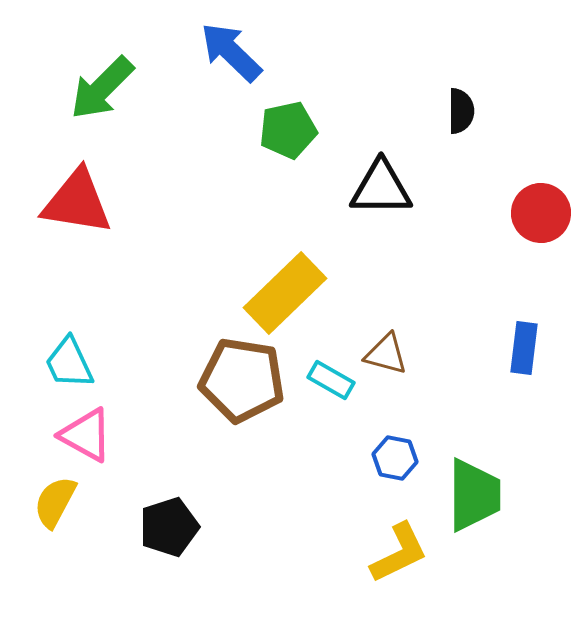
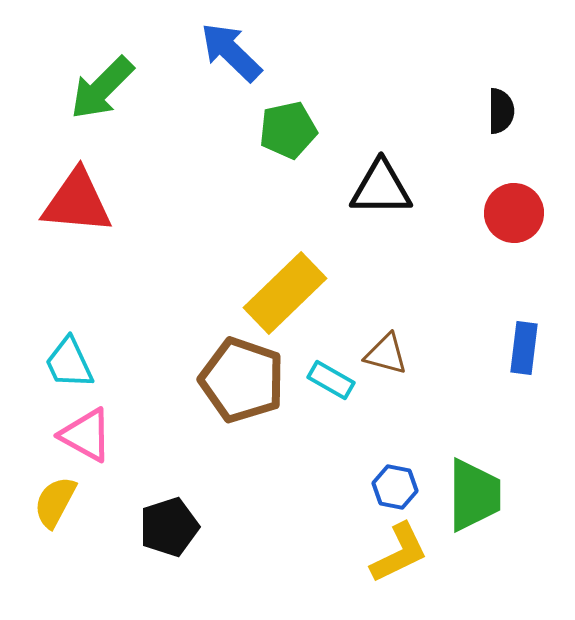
black semicircle: moved 40 px right
red triangle: rotated 4 degrees counterclockwise
red circle: moved 27 px left
brown pentagon: rotated 10 degrees clockwise
blue hexagon: moved 29 px down
